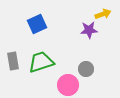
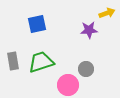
yellow arrow: moved 4 px right, 1 px up
blue square: rotated 12 degrees clockwise
